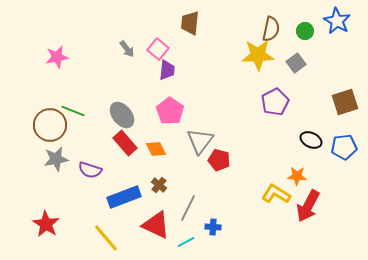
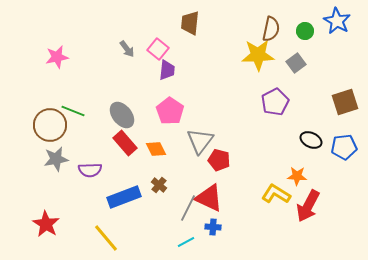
purple semicircle: rotated 20 degrees counterclockwise
red triangle: moved 53 px right, 27 px up
